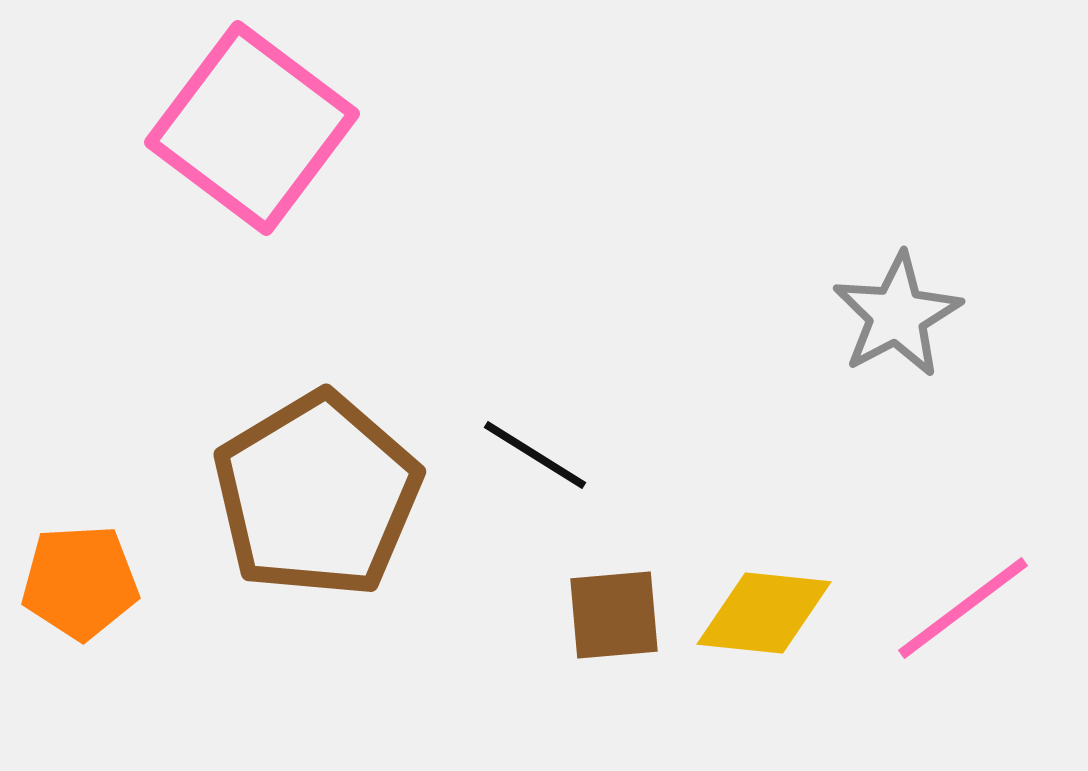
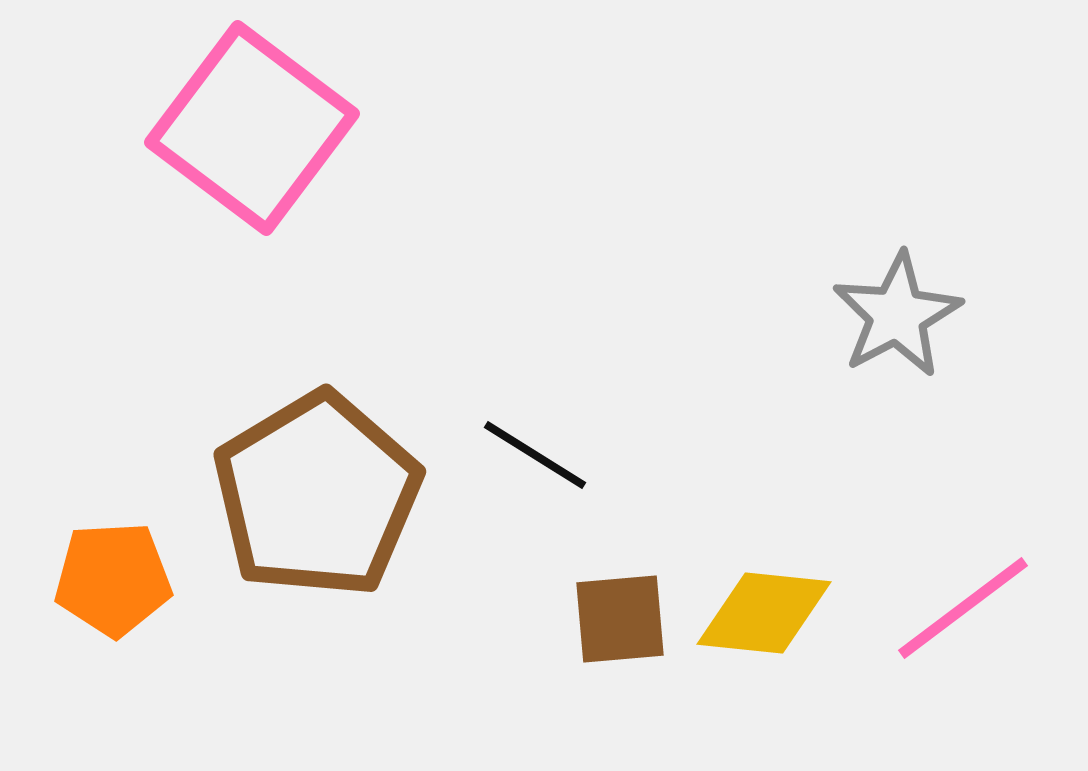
orange pentagon: moved 33 px right, 3 px up
brown square: moved 6 px right, 4 px down
